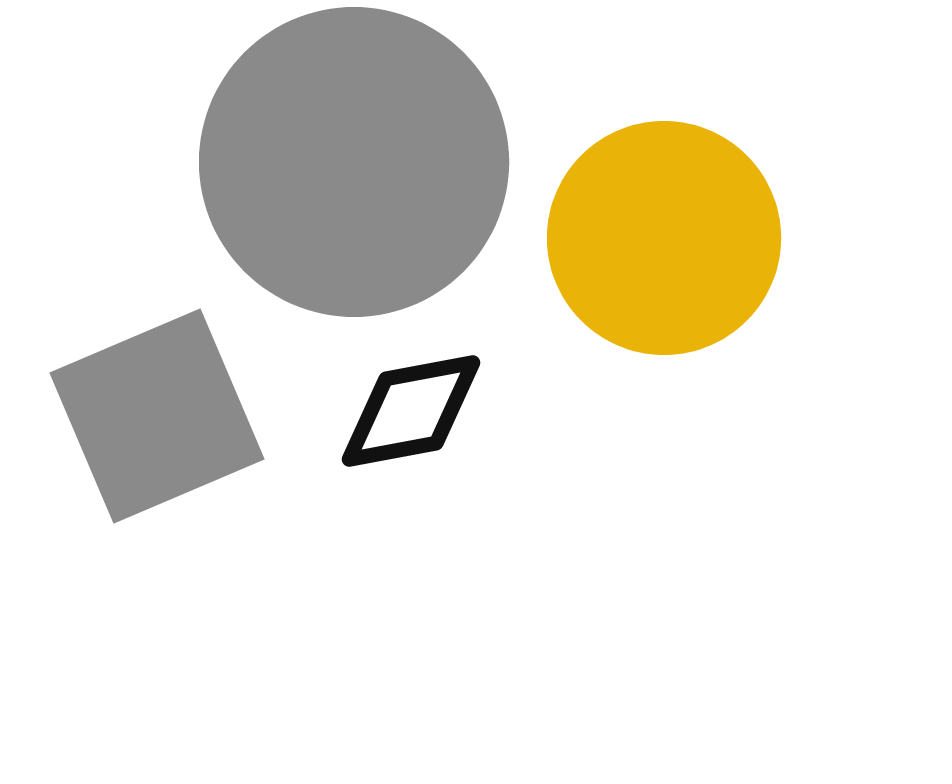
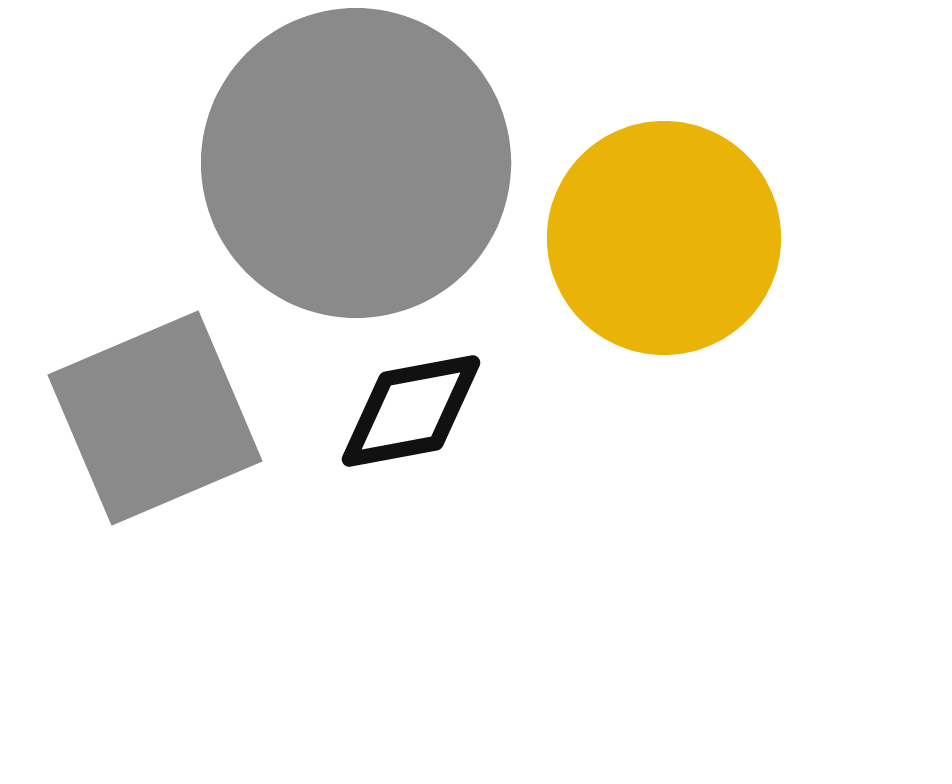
gray circle: moved 2 px right, 1 px down
gray square: moved 2 px left, 2 px down
